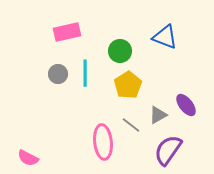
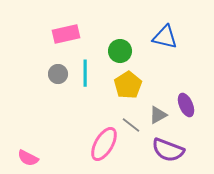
pink rectangle: moved 1 px left, 2 px down
blue triangle: rotated 8 degrees counterclockwise
purple ellipse: rotated 15 degrees clockwise
pink ellipse: moved 1 px right, 2 px down; rotated 36 degrees clockwise
purple semicircle: rotated 104 degrees counterclockwise
